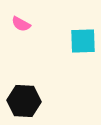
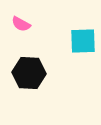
black hexagon: moved 5 px right, 28 px up
